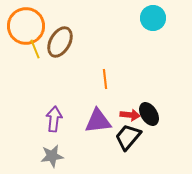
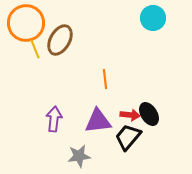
orange circle: moved 3 px up
brown ellipse: moved 2 px up
gray star: moved 27 px right
